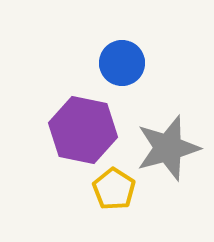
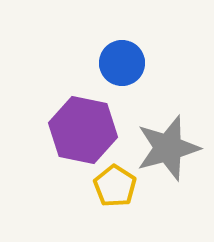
yellow pentagon: moved 1 px right, 3 px up
